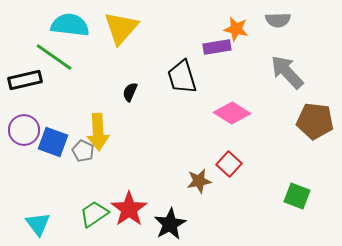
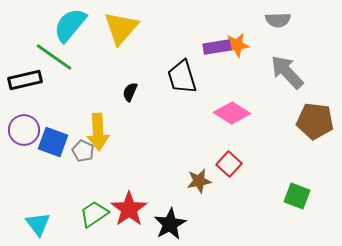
cyan semicircle: rotated 57 degrees counterclockwise
orange star: moved 1 px right, 16 px down; rotated 20 degrees counterclockwise
